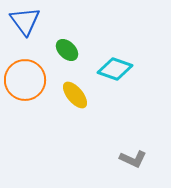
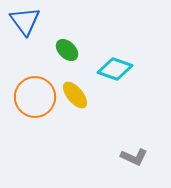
orange circle: moved 10 px right, 17 px down
gray L-shape: moved 1 px right, 2 px up
